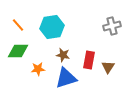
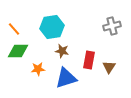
orange line: moved 4 px left, 4 px down
brown star: moved 1 px left, 4 px up
brown triangle: moved 1 px right
